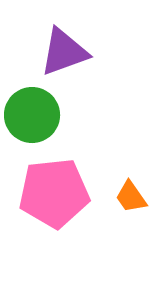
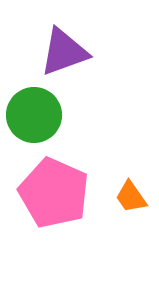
green circle: moved 2 px right
pink pentagon: rotated 30 degrees clockwise
